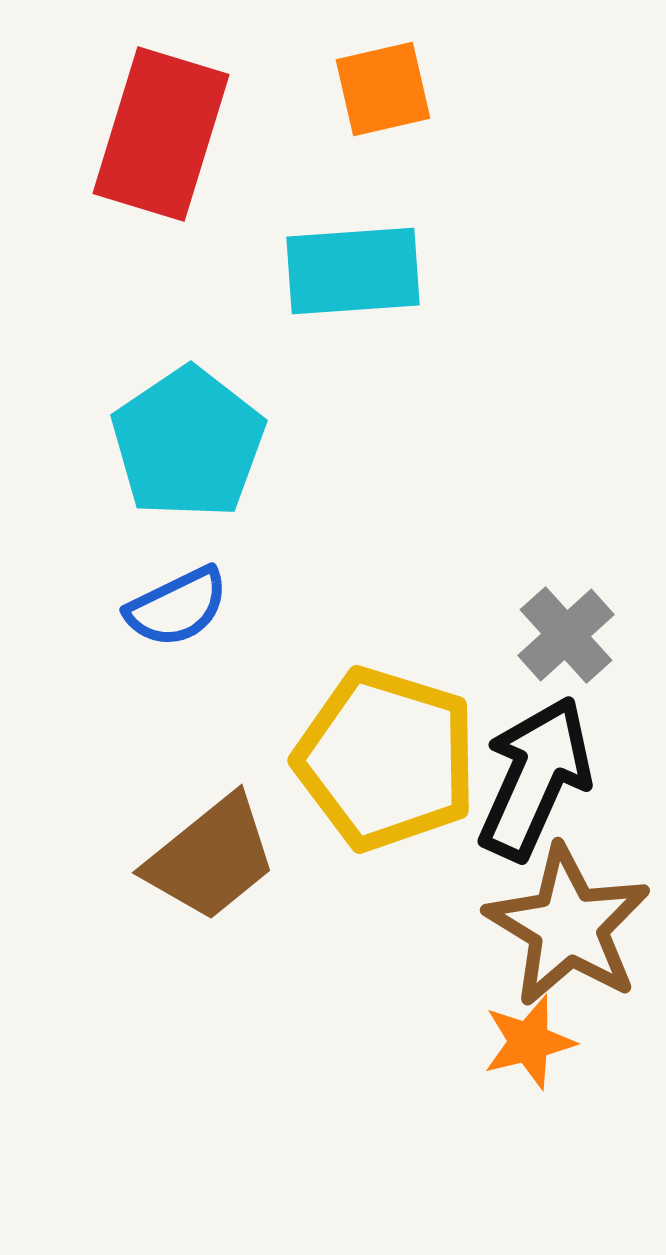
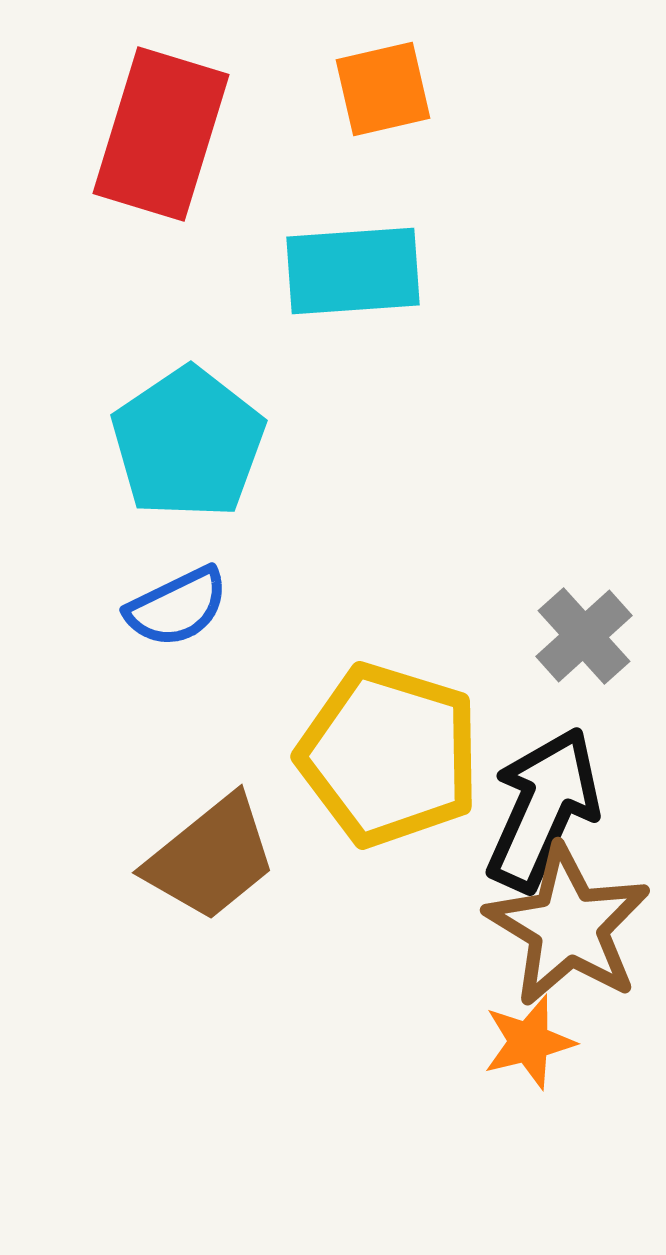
gray cross: moved 18 px right, 1 px down
yellow pentagon: moved 3 px right, 4 px up
black arrow: moved 8 px right, 31 px down
